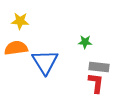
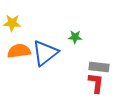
yellow star: moved 8 px left, 2 px down
green star: moved 10 px left, 5 px up
orange semicircle: moved 3 px right, 3 px down
blue triangle: moved 9 px up; rotated 24 degrees clockwise
